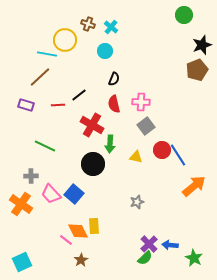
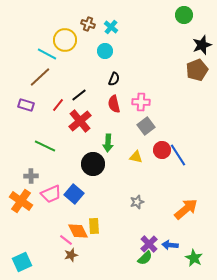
cyan line: rotated 18 degrees clockwise
red line: rotated 48 degrees counterclockwise
red cross: moved 12 px left, 4 px up; rotated 20 degrees clockwise
green arrow: moved 2 px left, 1 px up
orange arrow: moved 8 px left, 23 px down
pink trapezoid: rotated 70 degrees counterclockwise
orange cross: moved 3 px up
brown star: moved 10 px left, 5 px up; rotated 16 degrees clockwise
